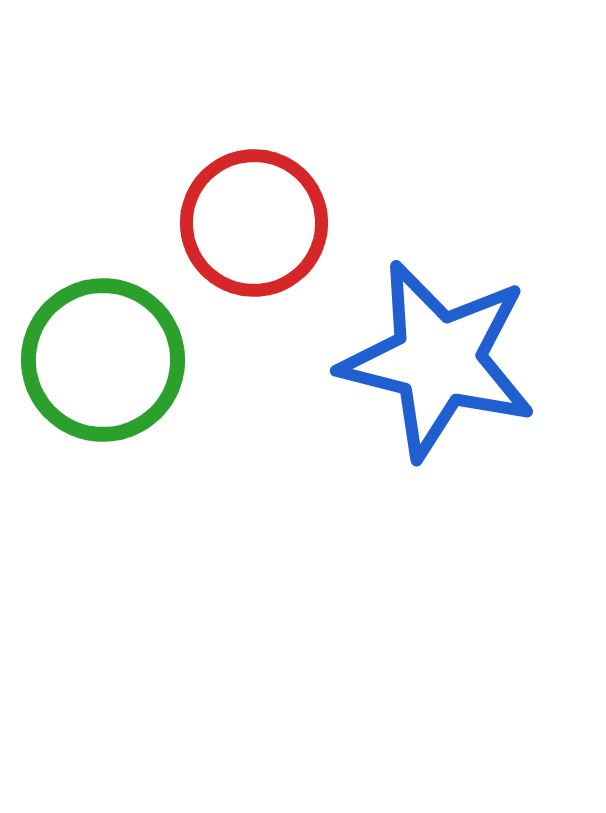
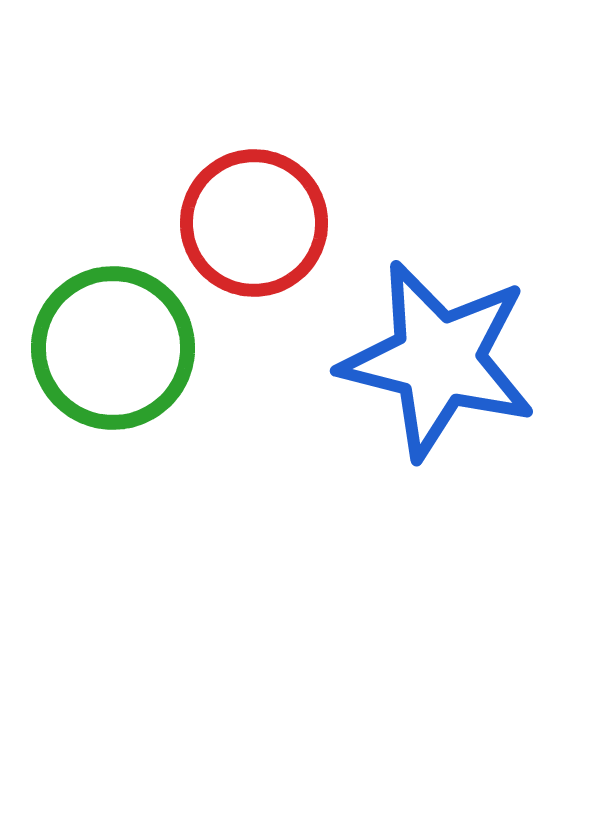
green circle: moved 10 px right, 12 px up
